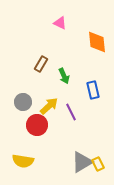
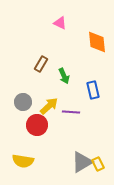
purple line: rotated 60 degrees counterclockwise
